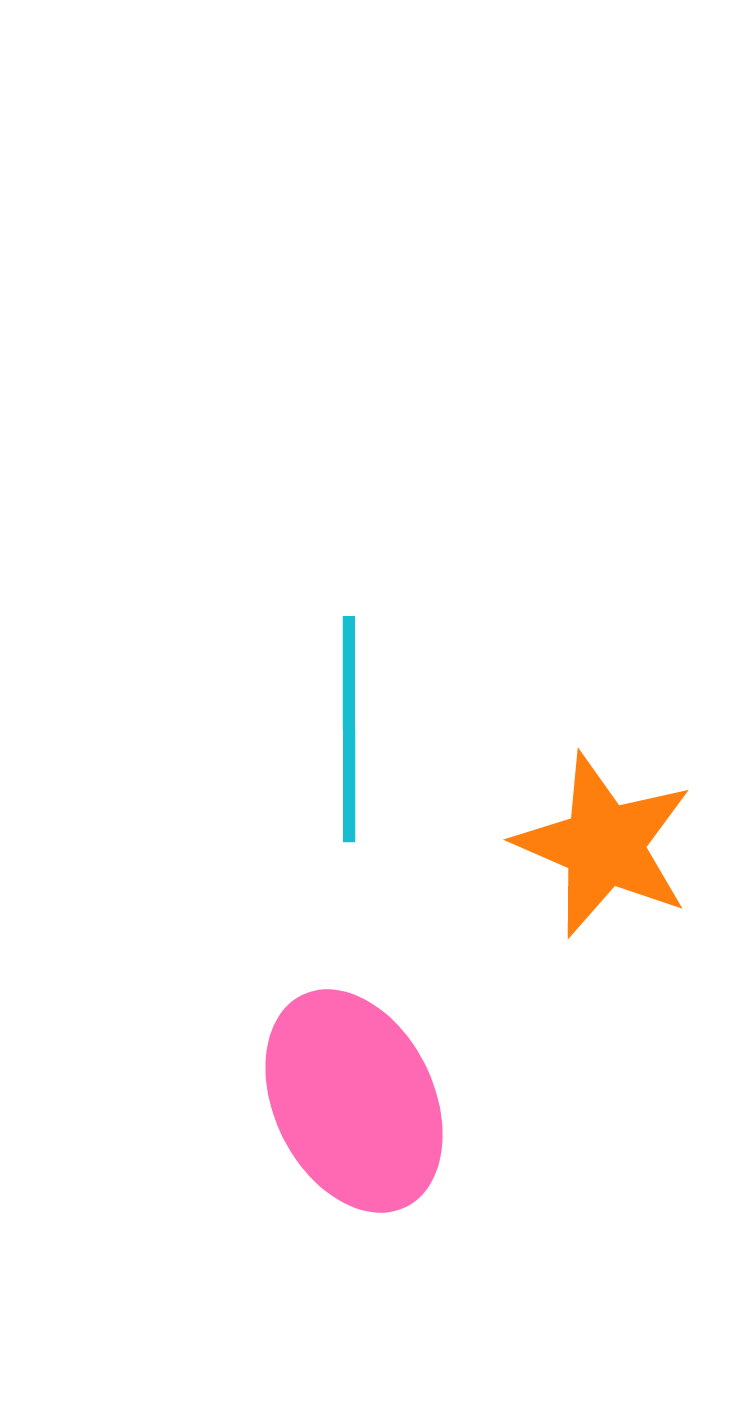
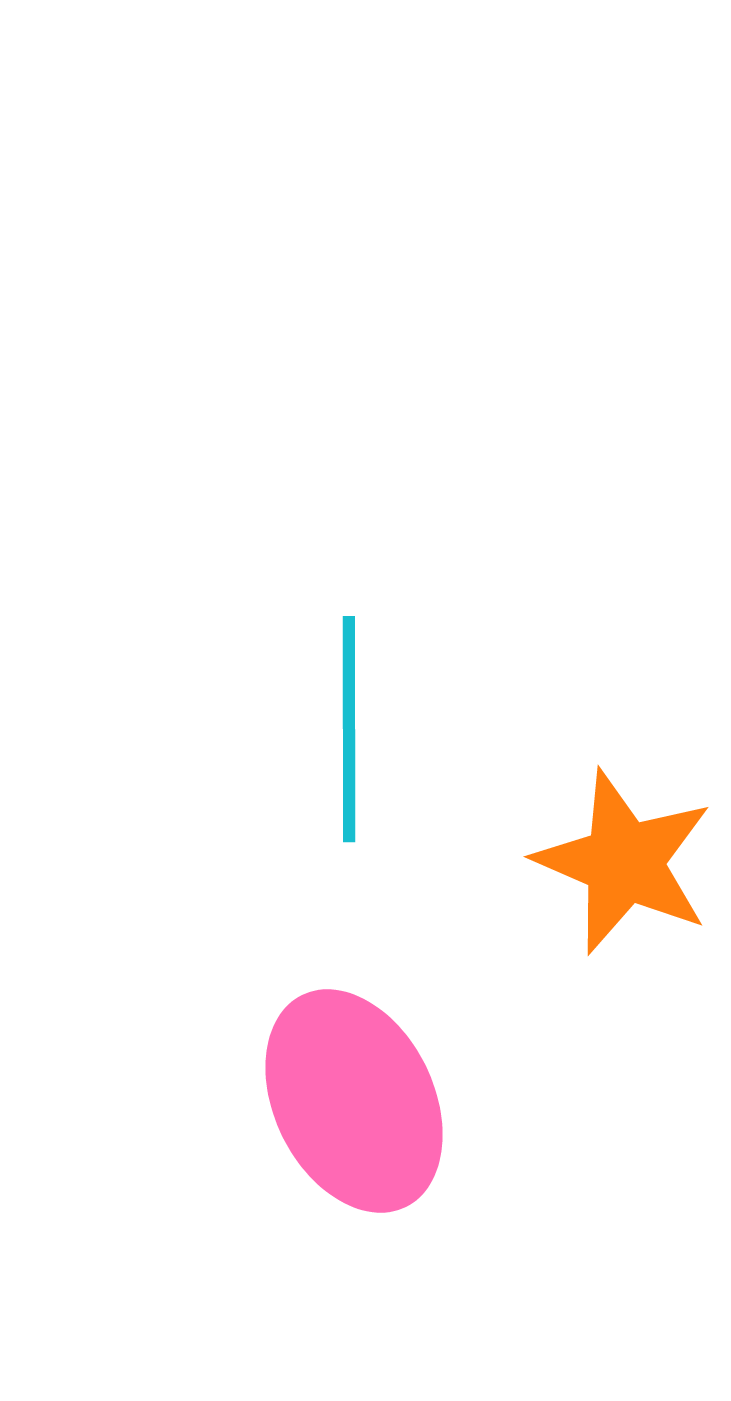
orange star: moved 20 px right, 17 px down
